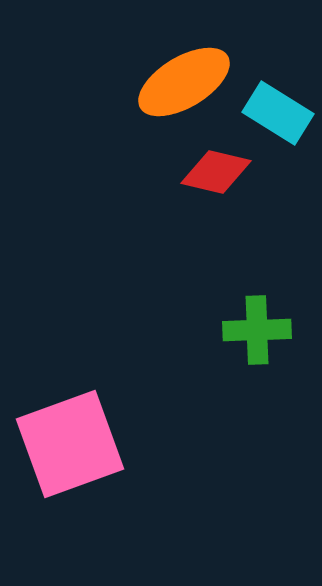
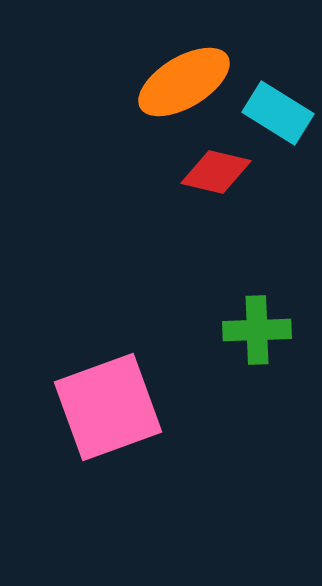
pink square: moved 38 px right, 37 px up
